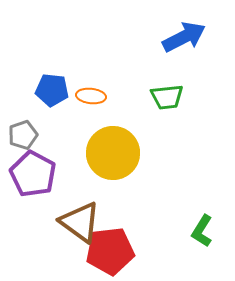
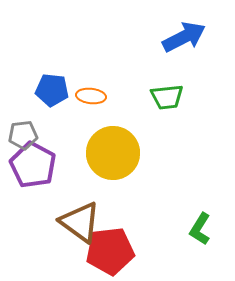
gray pentagon: rotated 12 degrees clockwise
purple pentagon: moved 9 px up
green L-shape: moved 2 px left, 2 px up
